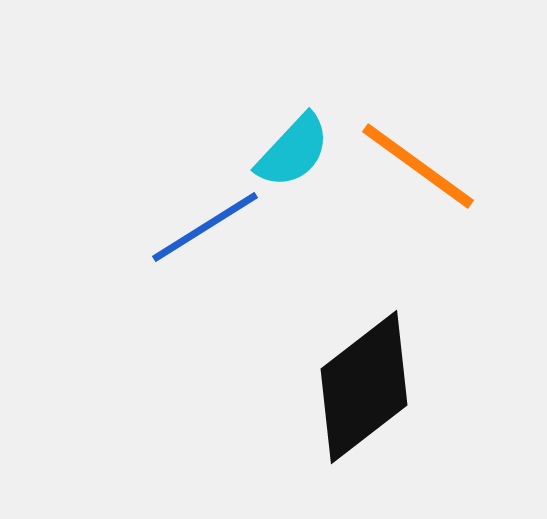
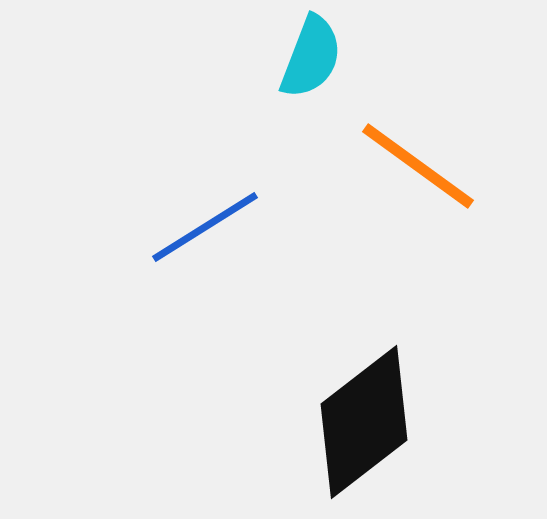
cyan semicircle: moved 18 px right, 94 px up; rotated 22 degrees counterclockwise
black diamond: moved 35 px down
